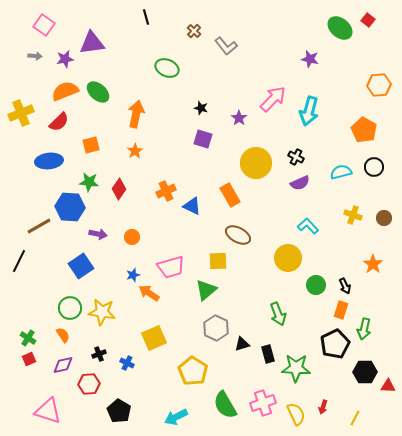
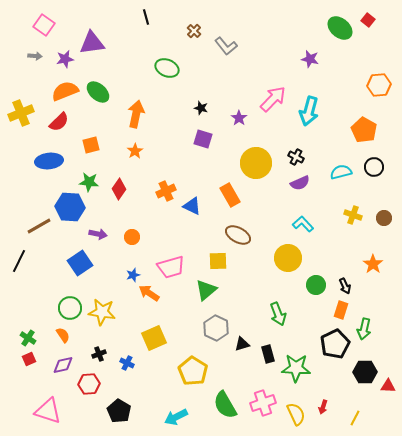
cyan L-shape at (308, 226): moved 5 px left, 2 px up
blue square at (81, 266): moved 1 px left, 3 px up
